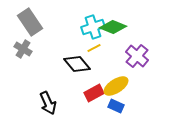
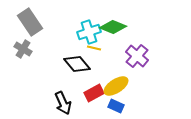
cyan cross: moved 4 px left, 5 px down
yellow line: rotated 40 degrees clockwise
black arrow: moved 15 px right
